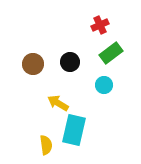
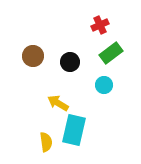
brown circle: moved 8 px up
yellow semicircle: moved 3 px up
